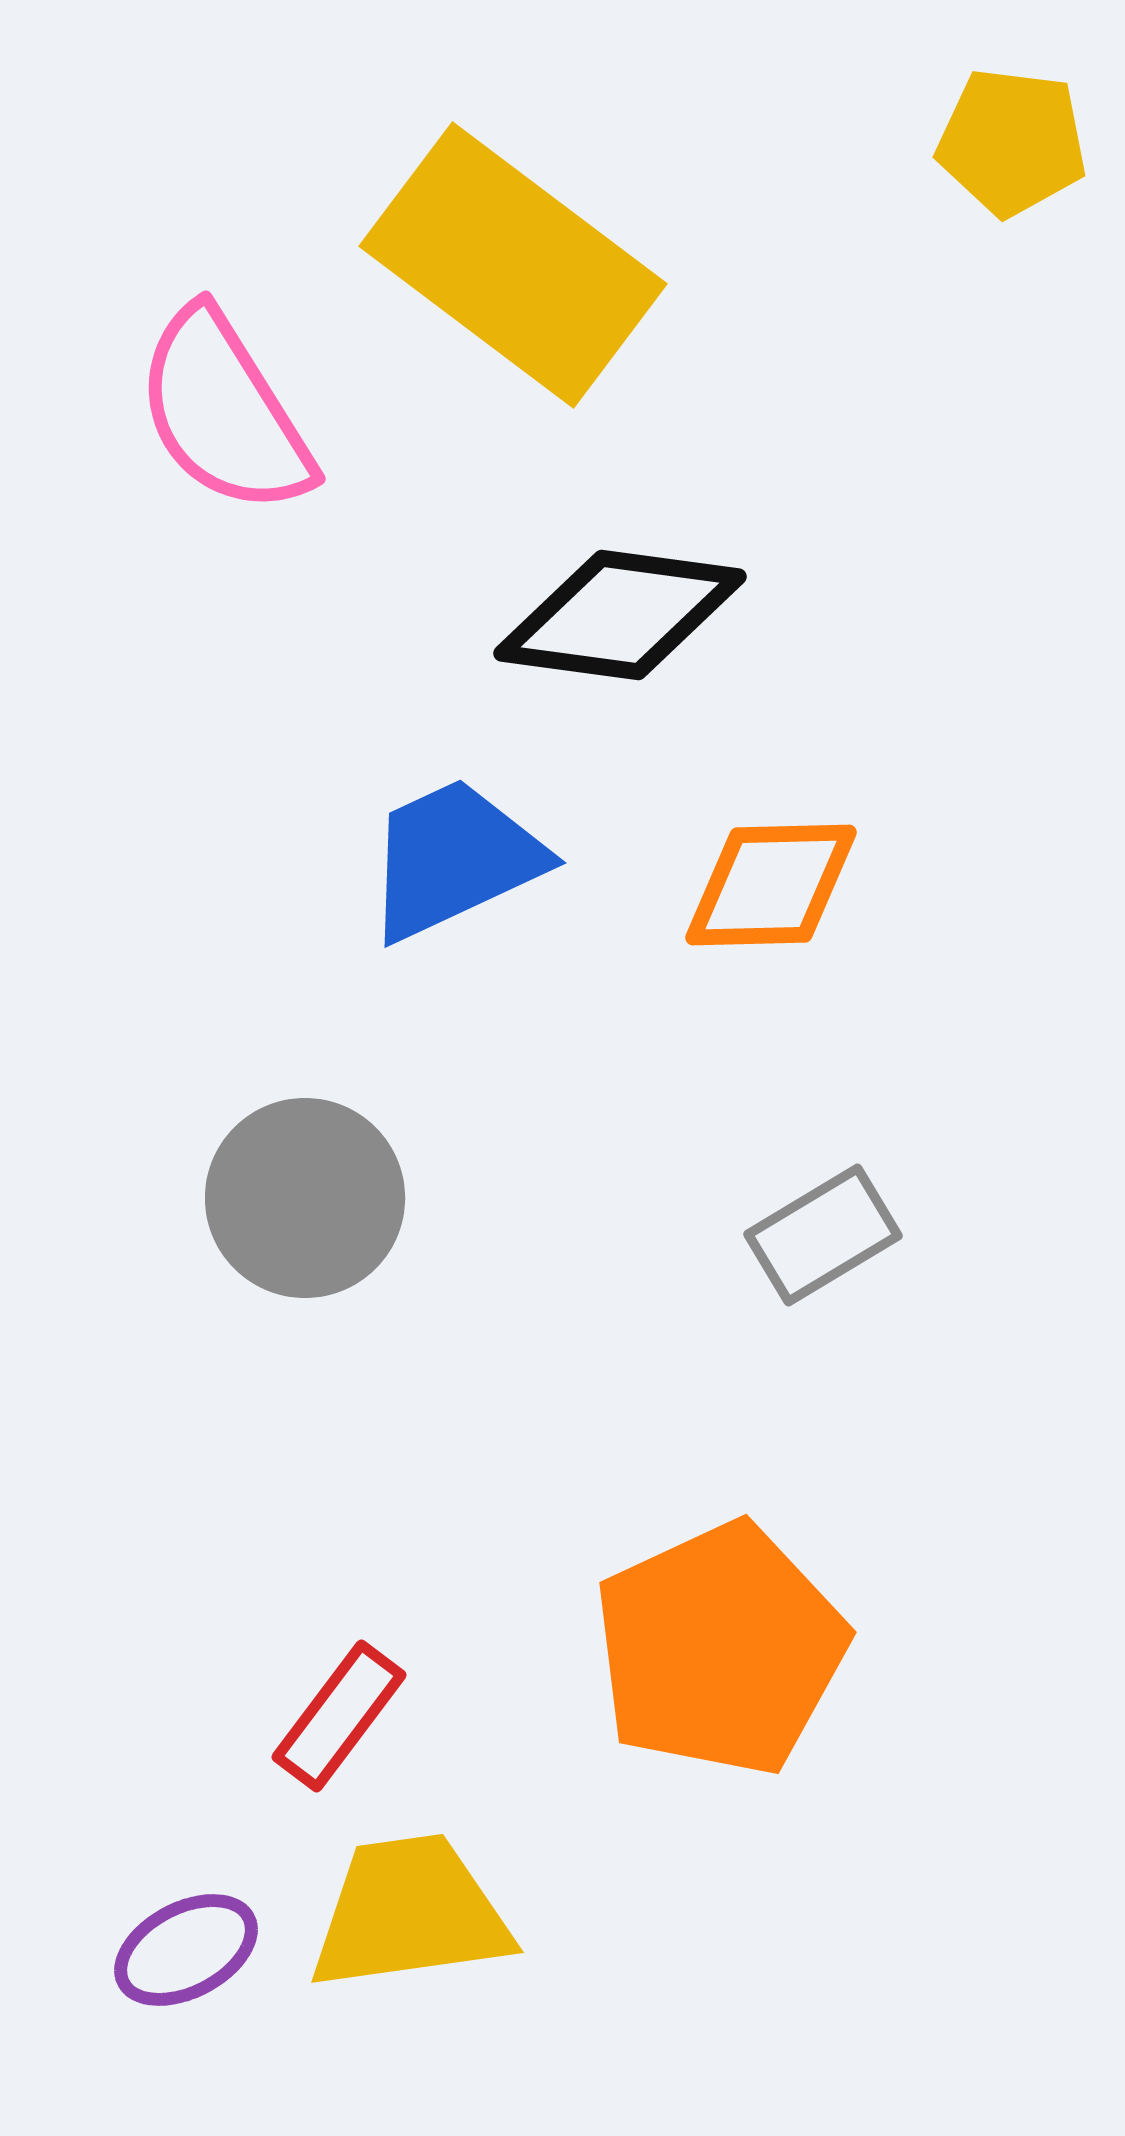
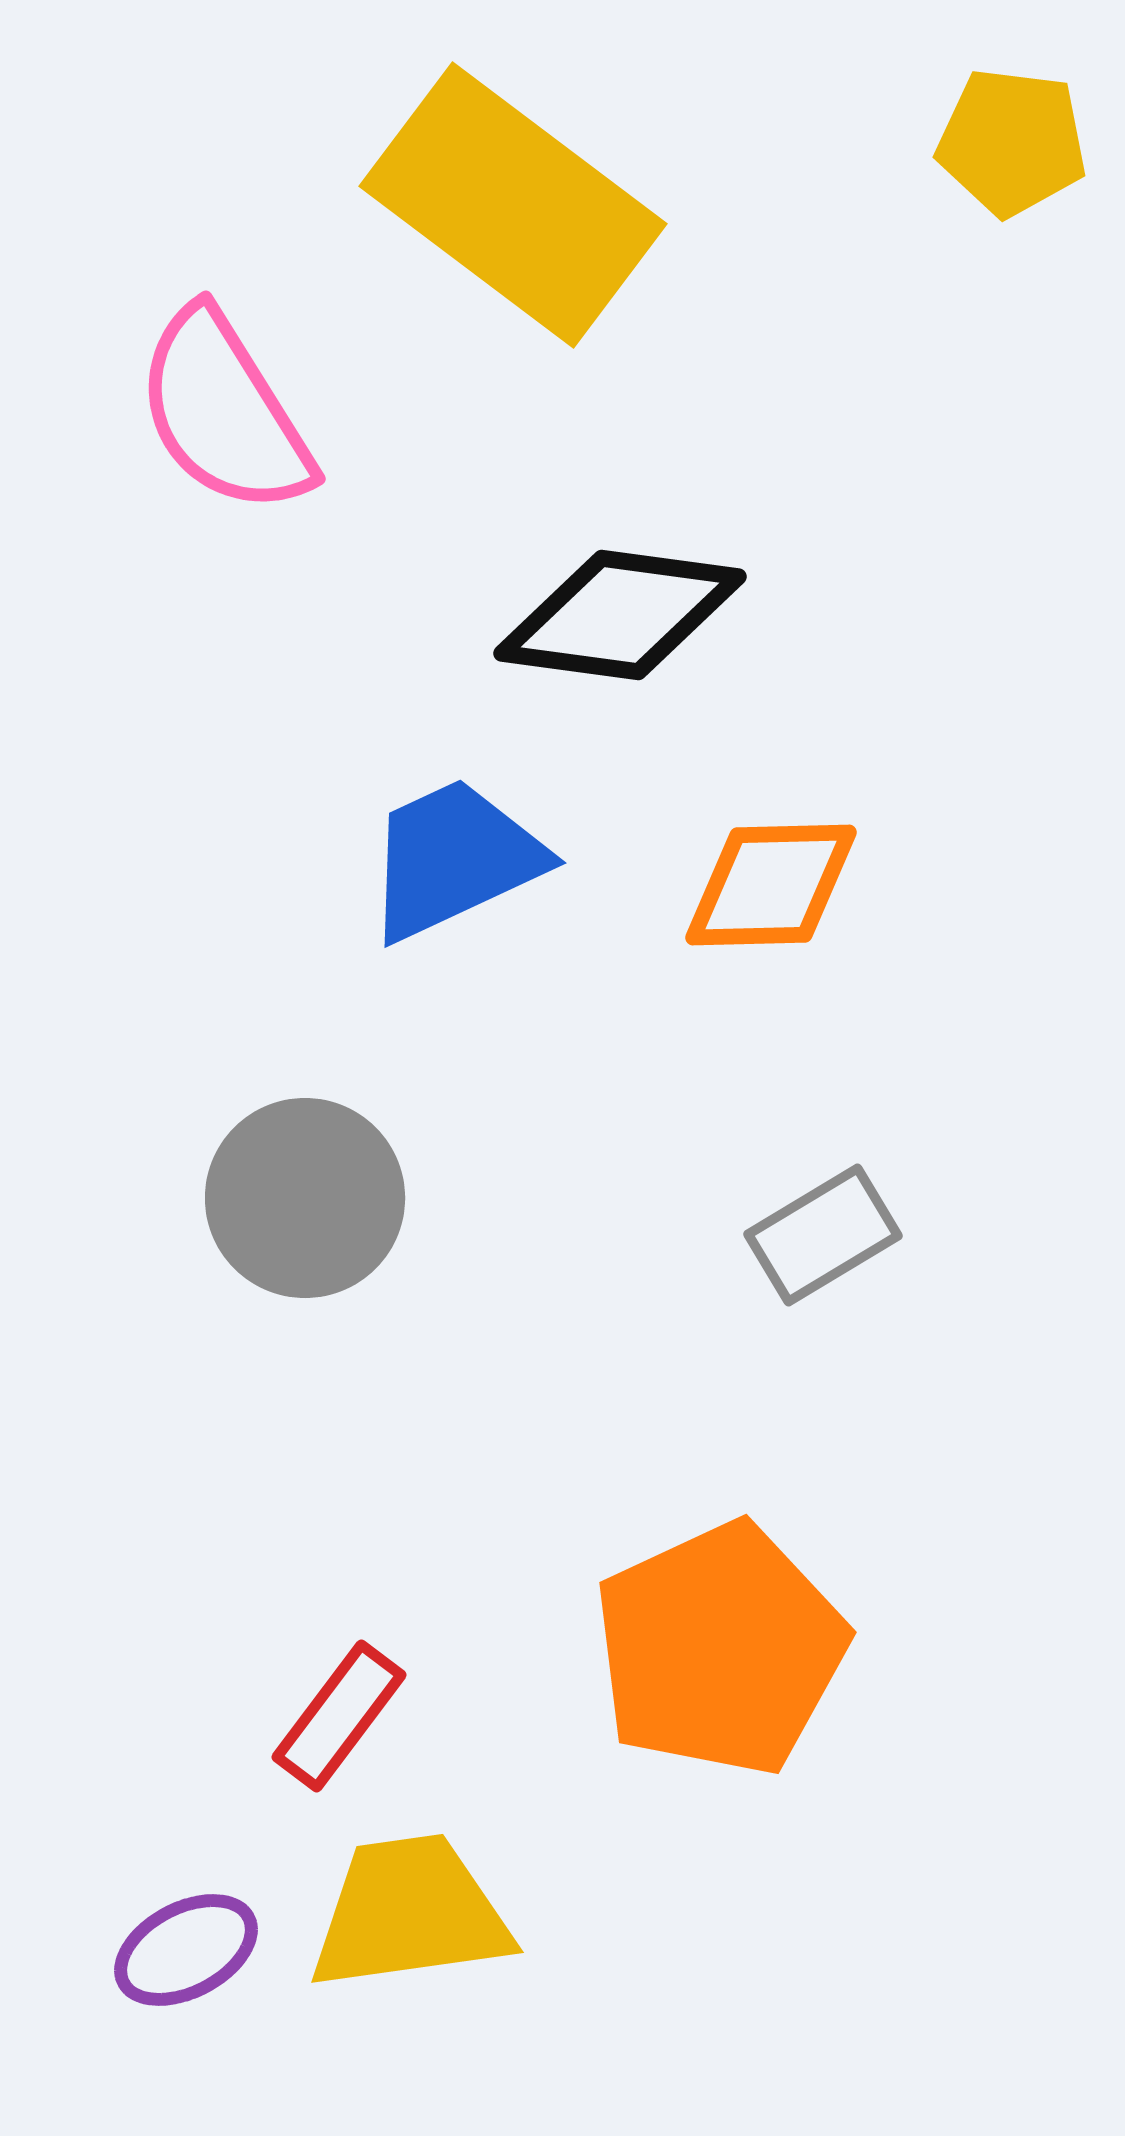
yellow rectangle: moved 60 px up
